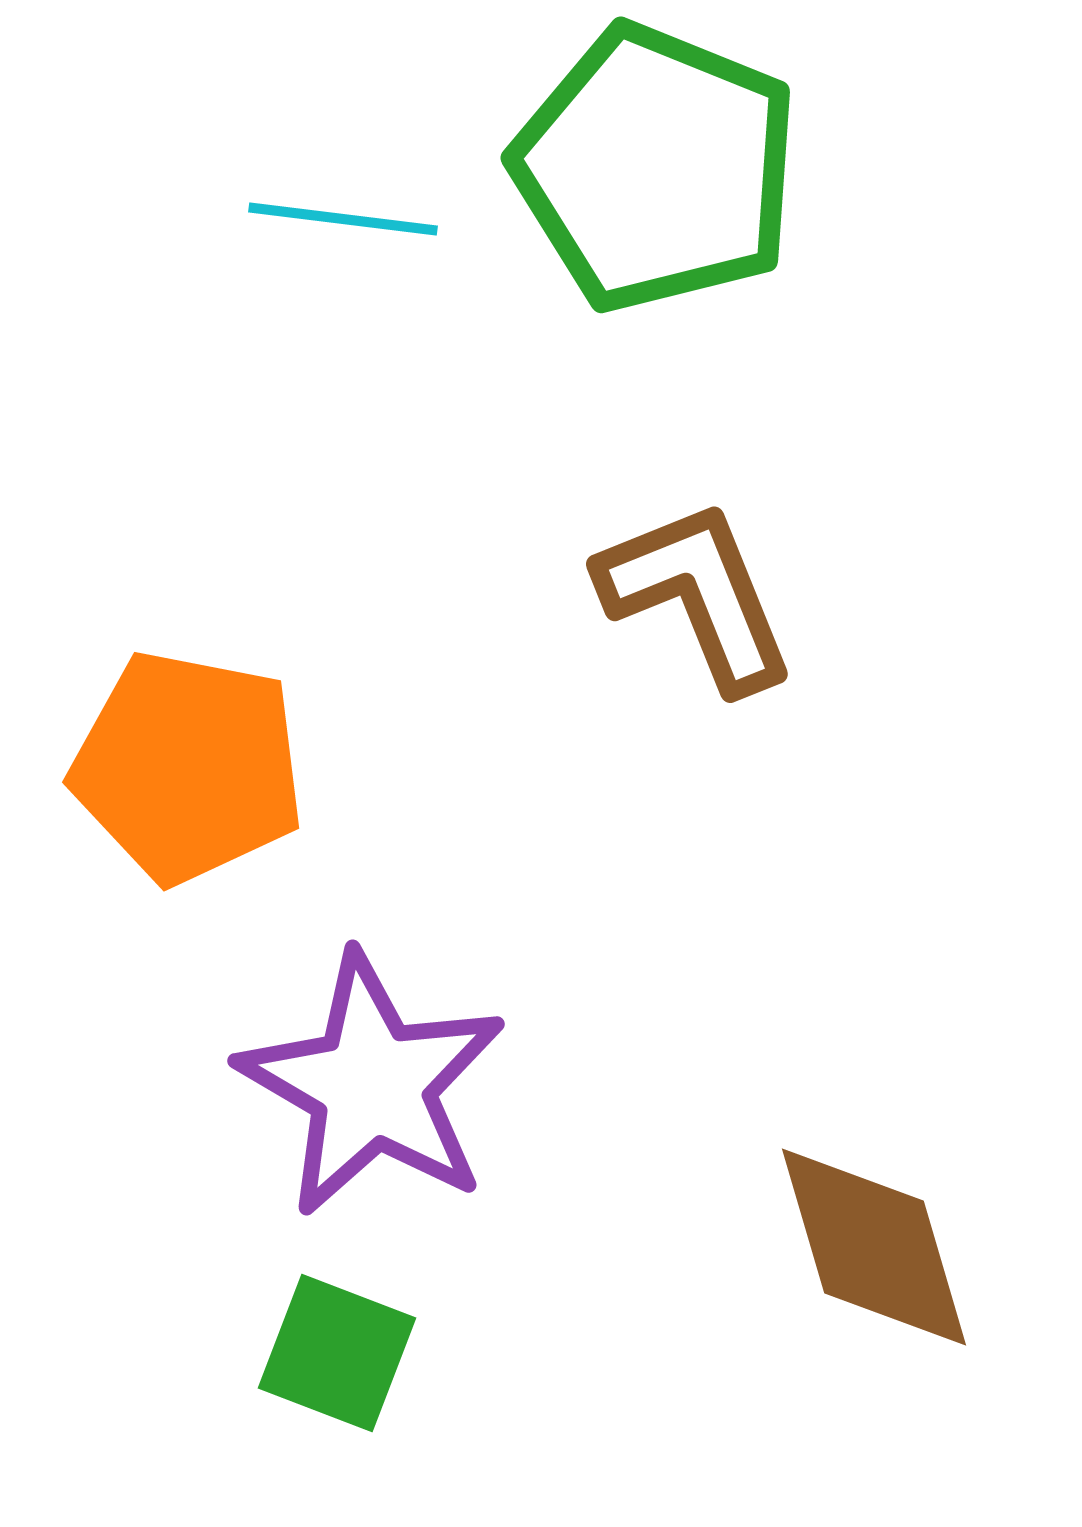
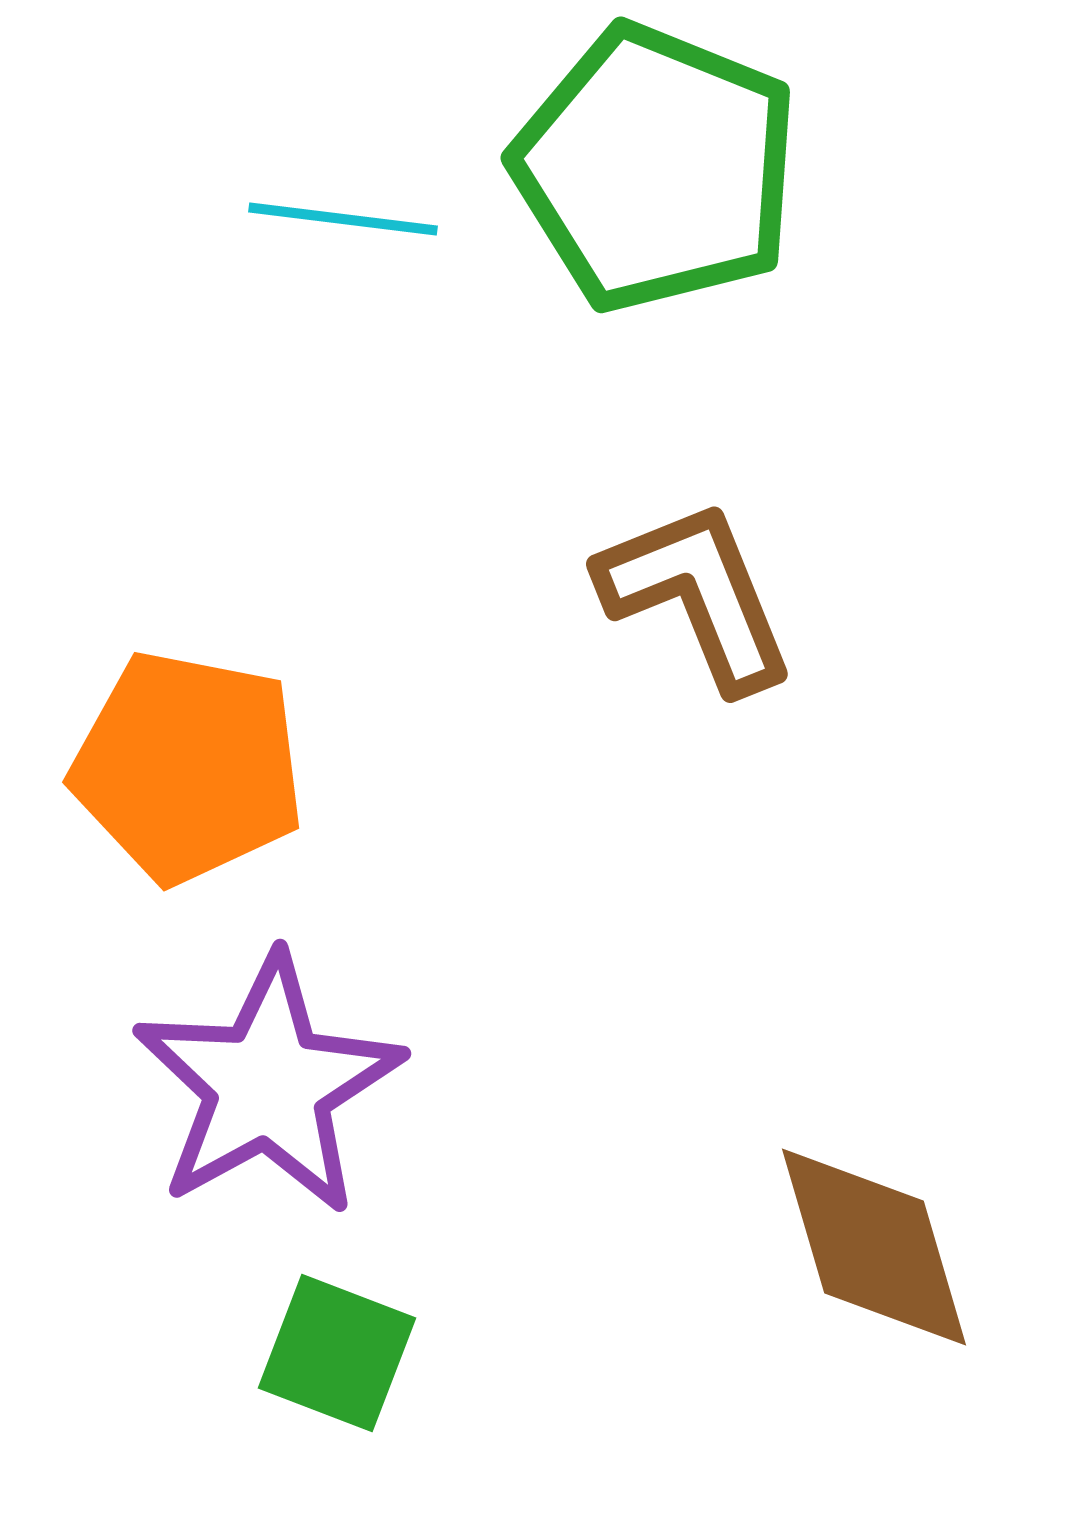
purple star: moved 104 px left; rotated 13 degrees clockwise
